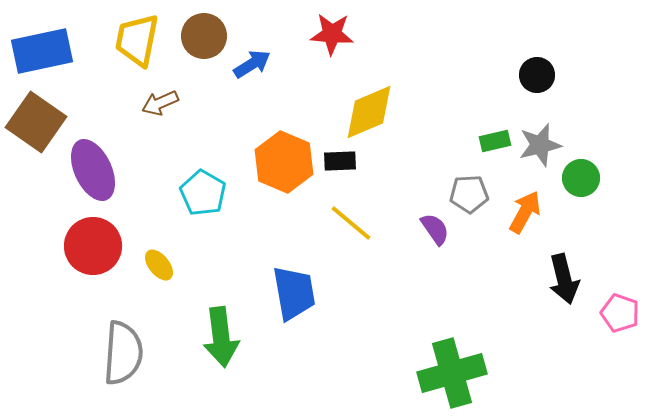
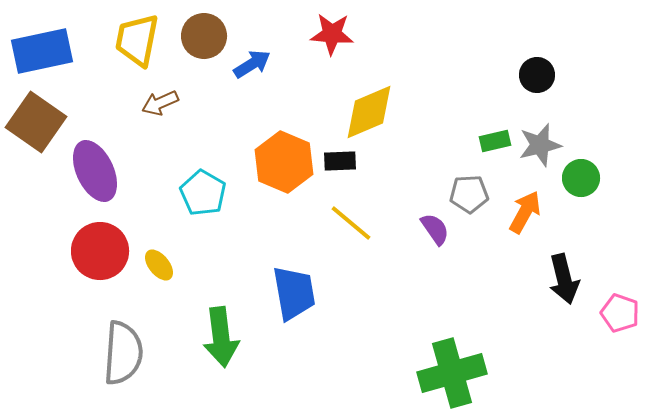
purple ellipse: moved 2 px right, 1 px down
red circle: moved 7 px right, 5 px down
